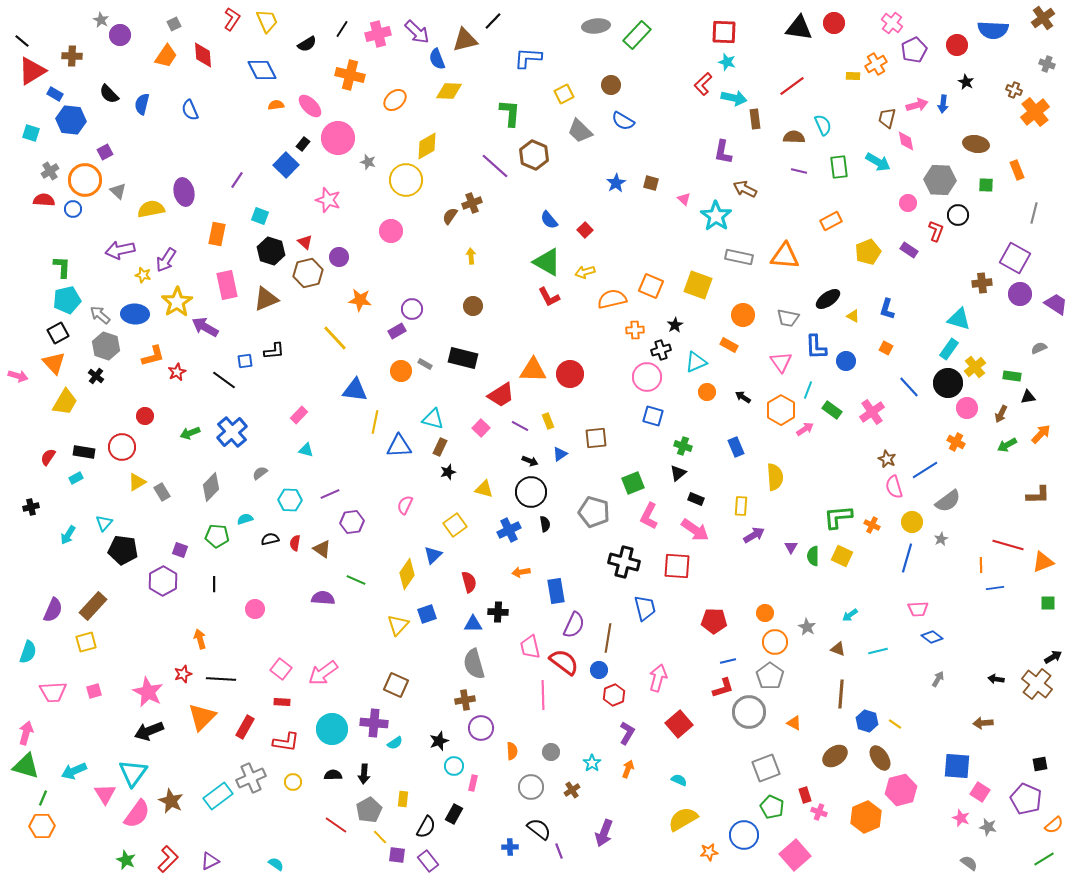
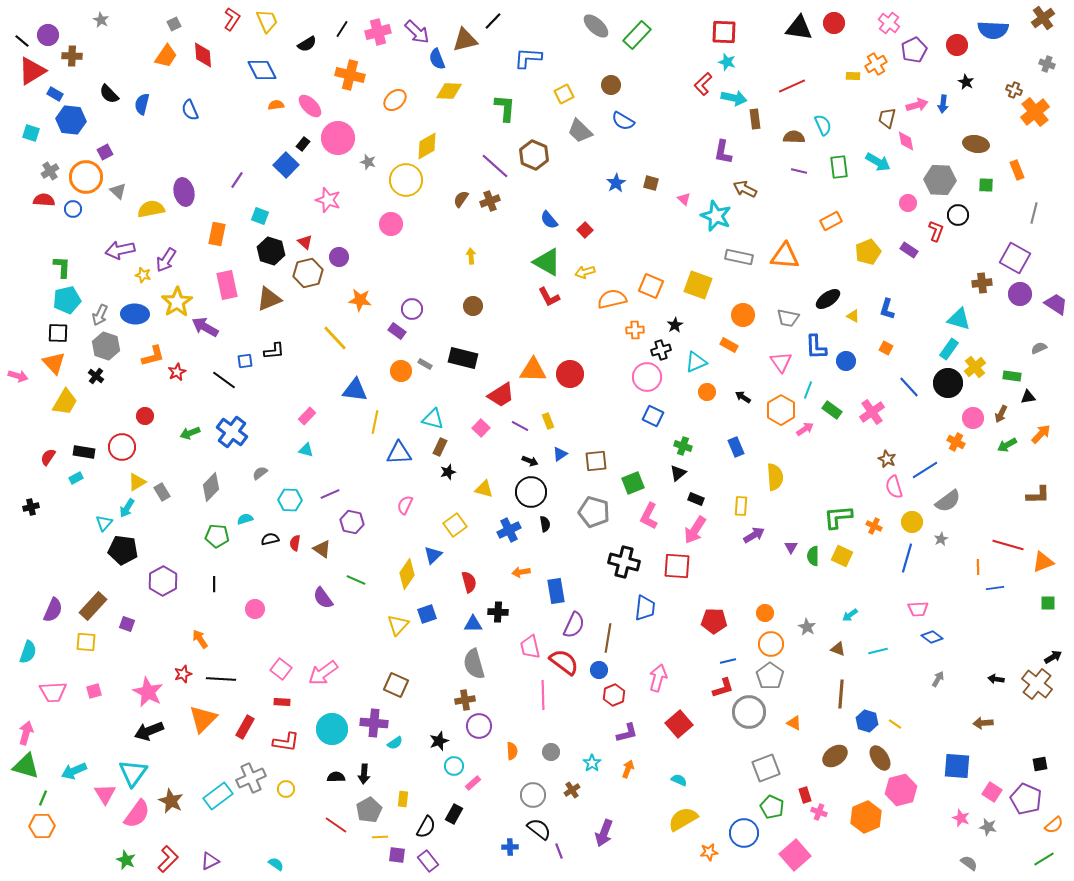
pink cross at (892, 23): moved 3 px left
gray ellipse at (596, 26): rotated 48 degrees clockwise
pink cross at (378, 34): moved 2 px up
purple circle at (120, 35): moved 72 px left
red line at (792, 86): rotated 12 degrees clockwise
green L-shape at (510, 113): moved 5 px left, 5 px up
orange circle at (85, 180): moved 1 px right, 3 px up
brown cross at (472, 203): moved 18 px right, 2 px up
brown semicircle at (450, 216): moved 11 px right, 17 px up
cyan star at (716, 216): rotated 12 degrees counterclockwise
pink circle at (391, 231): moved 7 px up
brown triangle at (266, 299): moved 3 px right
gray arrow at (100, 315): rotated 105 degrees counterclockwise
purple rectangle at (397, 331): rotated 66 degrees clockwise
black square at (58, 333): rotated 30 degrees clockwise
pink circle at (967, 408): moved 6 px right, 10 px down
pink rectangle at (299, 415): moved 8 px right, 1 px down
blue square at (653, 416): rotated 10 degrees clockwise
blue cross at (232, 432): rotated 12 degrees counterclockwise
brown square at (596, 438): moved 23 px down
blue triangle at (399, 446): moved 7 px down
purple hexagon at (352, 522): rotated 20 degrees clockwise
orange cross at (872, 525): moved 2 px right, 1 px down
pink arrow at (695, 530): rotated 88 degrees clockwise
cyan arrow at (68, 535): moved 59 px right, 27 px up
purple square at (180, 550): moved 53 px left, 74 px down
orange line at (981, 565): moved 3 px left, 2 px down
purple semicircle at (323, 598): rotated 130 degrees counterclockwise
blue trapezoid at (645, 608): rotated 20 degrees clockwise
orange arrow at (200, 639): rotated 18 degrees counterclockwise
yellow square at (86, 642): rotated 20 degrees clockwise
orange circle at (775, 642): moved 4 px left, 2 px down
orange triangle at (202, 717): moved 1 px right, 2 px down
purple circle at (481, 728): moved 2 px left, 2 px up
purple L-shape at (627, 733): rotated 45 degrees clockwise
black semicircle at (333, 775): moved 3 px right, 2 px down
yellow circle at (293, 782): moved 7 px left, 7 px down
pink rectangle at (473, 783): rotated 35 degrees clockwise
gray circle at (531, 787): moved 2 px right, 8 px down
pink square at (980, 792): moved 12 px right
blue circle at (744, 835): moved 2 px up
yellow line at (380, 837): rotated 49 degrees counterclockwise
